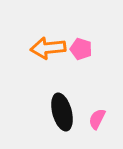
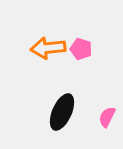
black ellipse: rotated 39 degrees clockwise
pink semicircle: moved 10 px right, 2 px up
